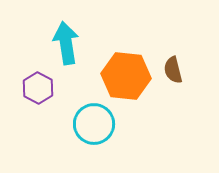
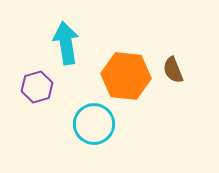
brown semicircle: rotated 8 degrees counterclockwise
purple hexagon: moved 1 px left, 1 px up; rotated 16 degrees clockwise
